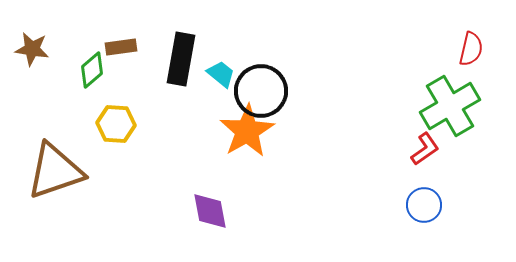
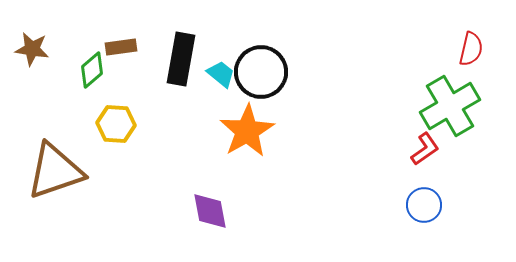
black circle: moved 19 px up
